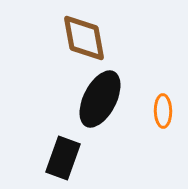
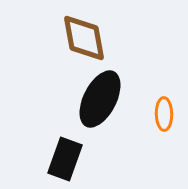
orange ellipse: moved 1 px right, 3 px down
black rectangle: moved 2 px right, 1 px down
